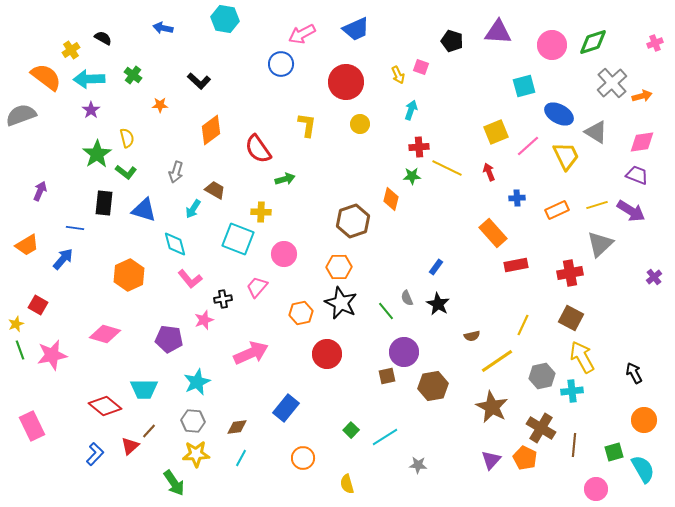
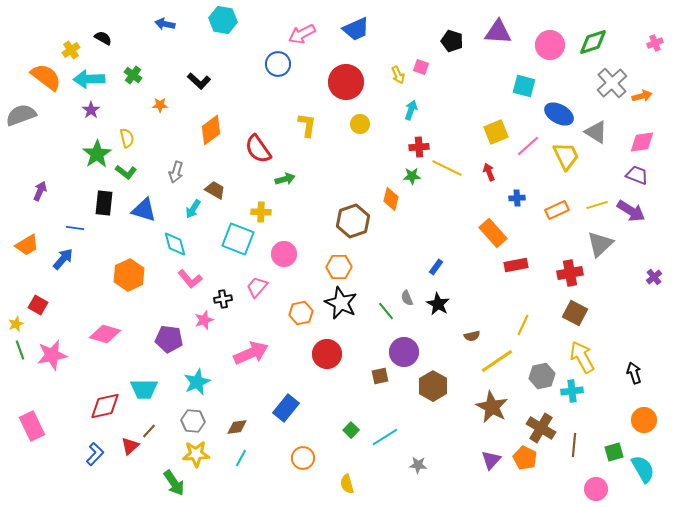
cyan hexagon at (225, 19): moved 2 px left, 1 px down
blue arrow at (163, 28): moved 2 px right, 4 px up
pink circle at (552, 45): moved 2 px left
blue circle at (281, 64): moved 3 px left
cyan square at (524, 86): rotated 30 degrees clockwise
brown square at (571, 318): moved 4 px right, 5 px up
black arrow at (634, 373): rotated 10 degrees clockwise
brown square at (387, 376): moved 7 px left
brown hexagon at (433, 386): rotated 20 degrees counterclockwise
red diamond at (105, 406): rotated 52 degrees counterclockwise
